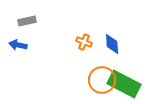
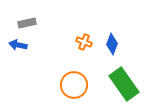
gray rectangle: moved 2 px down
blue diamond: rotated 25 degrees clockwise
orange circle: moved 28 px left, 5 px down
green rectangle: rotated 28 degrees clockwise
